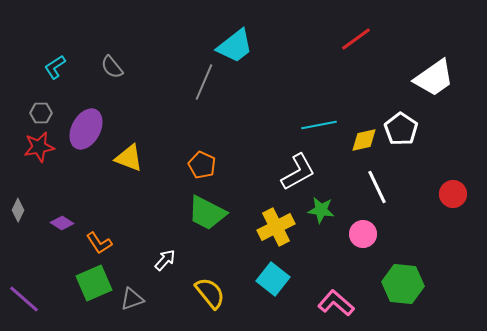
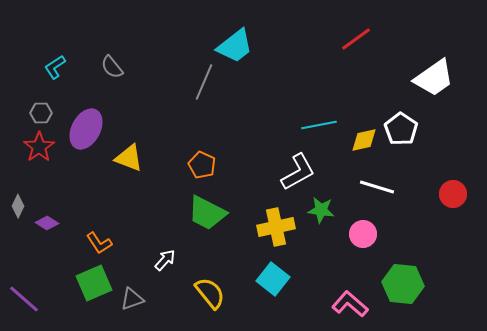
red star: rotated 24 degrees counterclockwise
white line: rotated 48 degrees counterclockwise
gray diamond: moved 4 px up
purple diamond: moved 15 px left
yellow cross: rotated 15 degrees clockwise
pink L-shape: moved 14 px right, 1 px down
